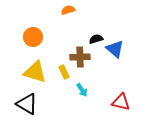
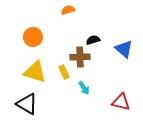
black semicircle: moved 3 px left, 1 px down
blue triangle: moved 9 px right
cyan arrow: moved 2 px right, 2 px up
